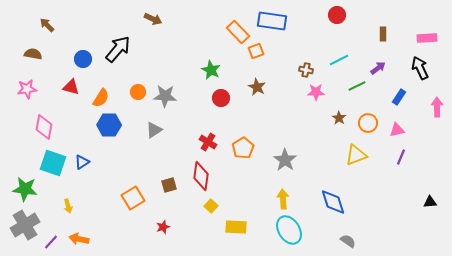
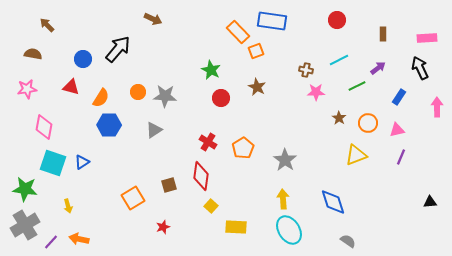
red circle at (337, 15): moved 5 px down
